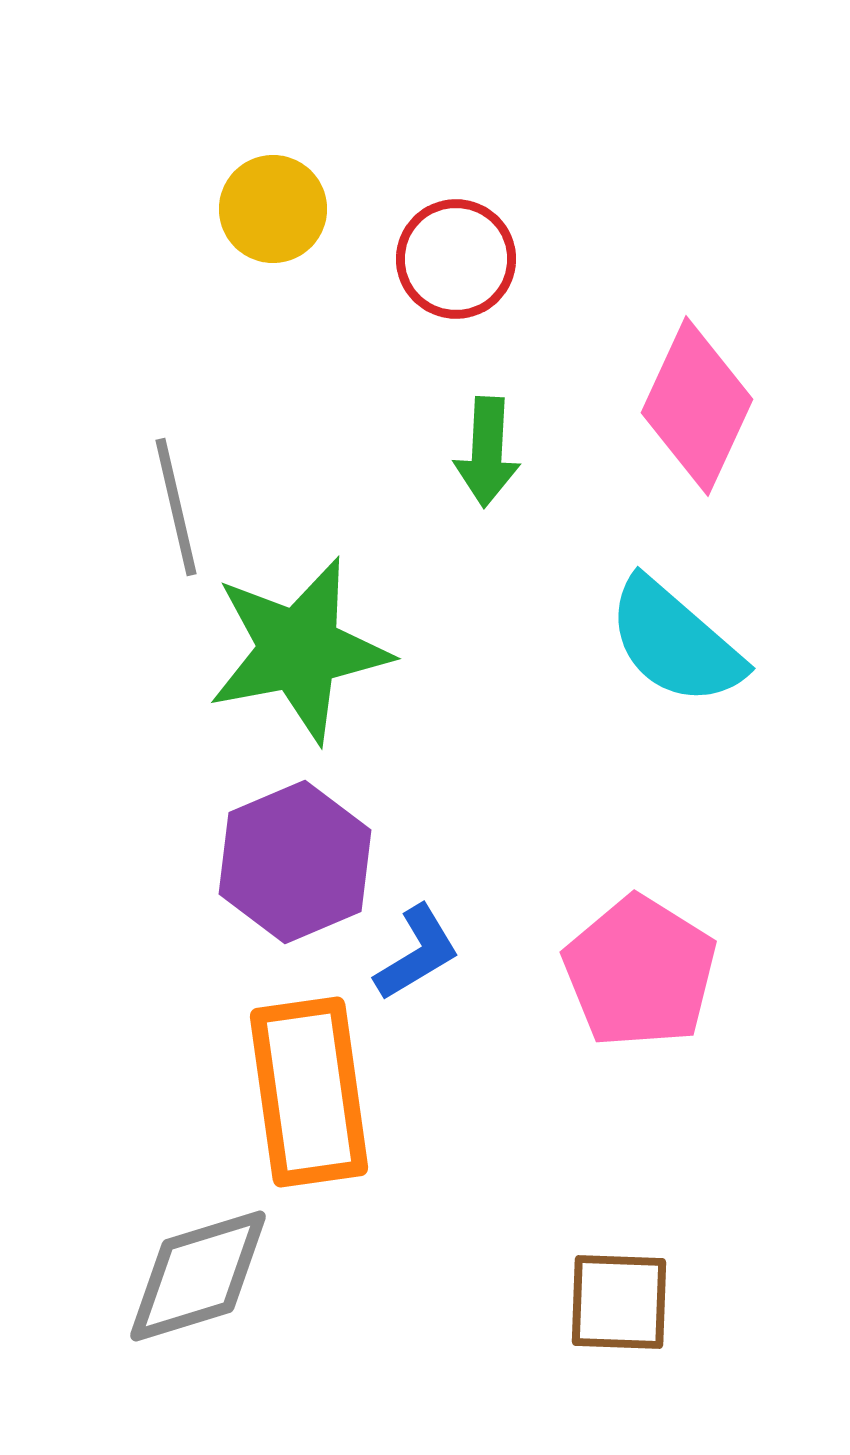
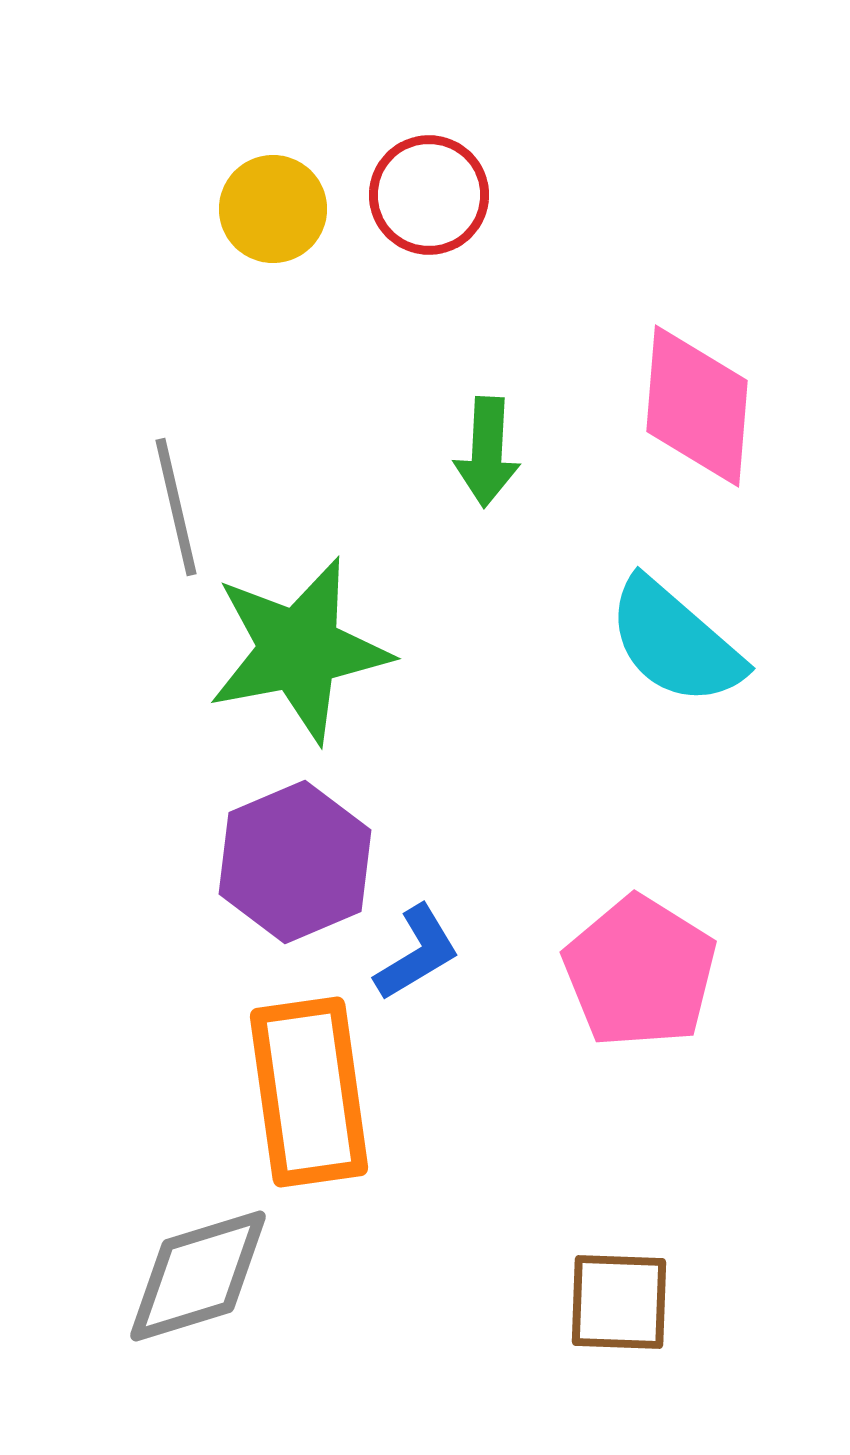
red circle: moved 27 px left, 64 px up
pink diamond: rotated 20 degrees counterclockwise
